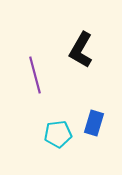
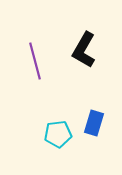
black L-shape: moved 3 px right
purple line: moved 14 px up
